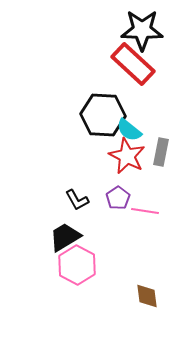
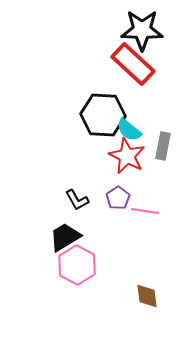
gray rectangle: moved 2 px right, 6 px up
